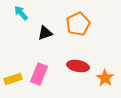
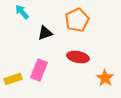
cyan arrow: moved 1 px right, 1 px up
orange pentagon: moved 1 px left, 4 px up
red ellipse: moved 9 px up
pink rectangle: moved 4 px up
